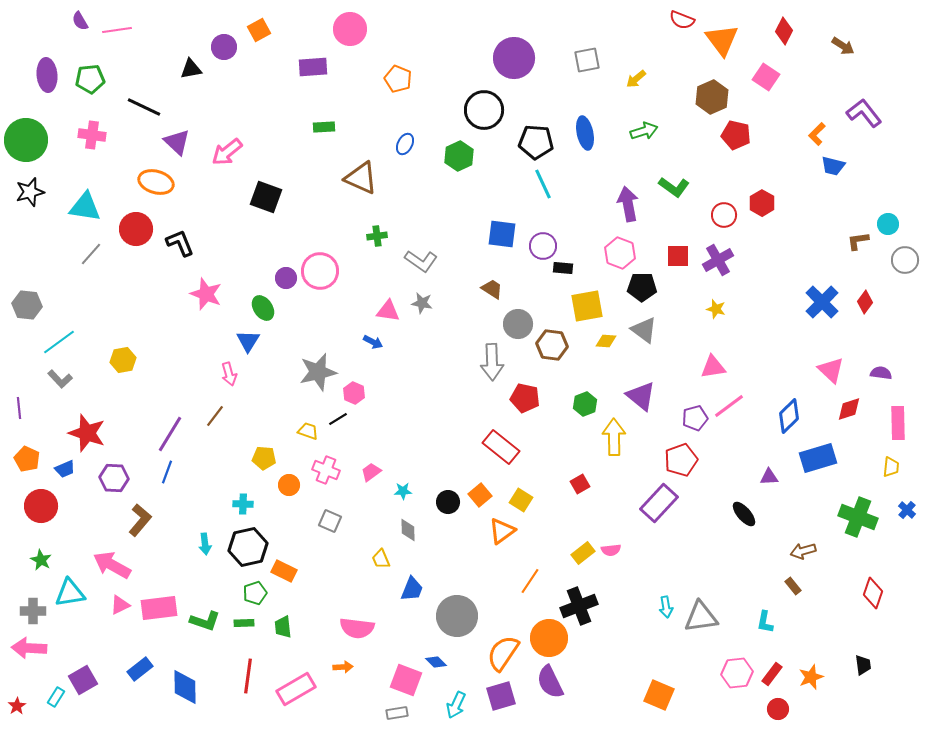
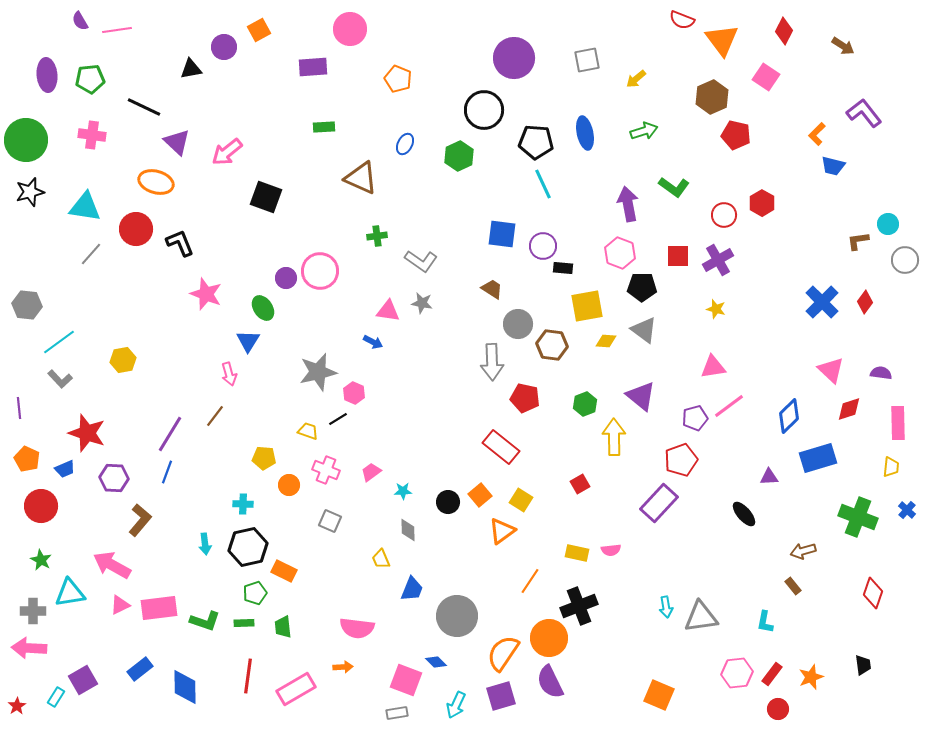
yellow rectangle at (583, 553): moved 6 px left; rotated 50 degrees clockwise
